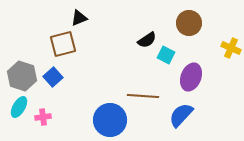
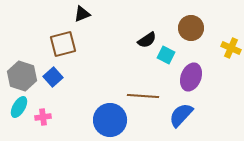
black triangle: moved 3 px right, 4 px up
brown circle: moved 2 px right, 5 px down
